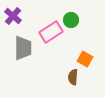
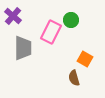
pink rectangle: rotated 30 degrees counterclockwise
brown semicircle: moved 1 px right, 1 px down; rotated 21 degrees counterclockwise
